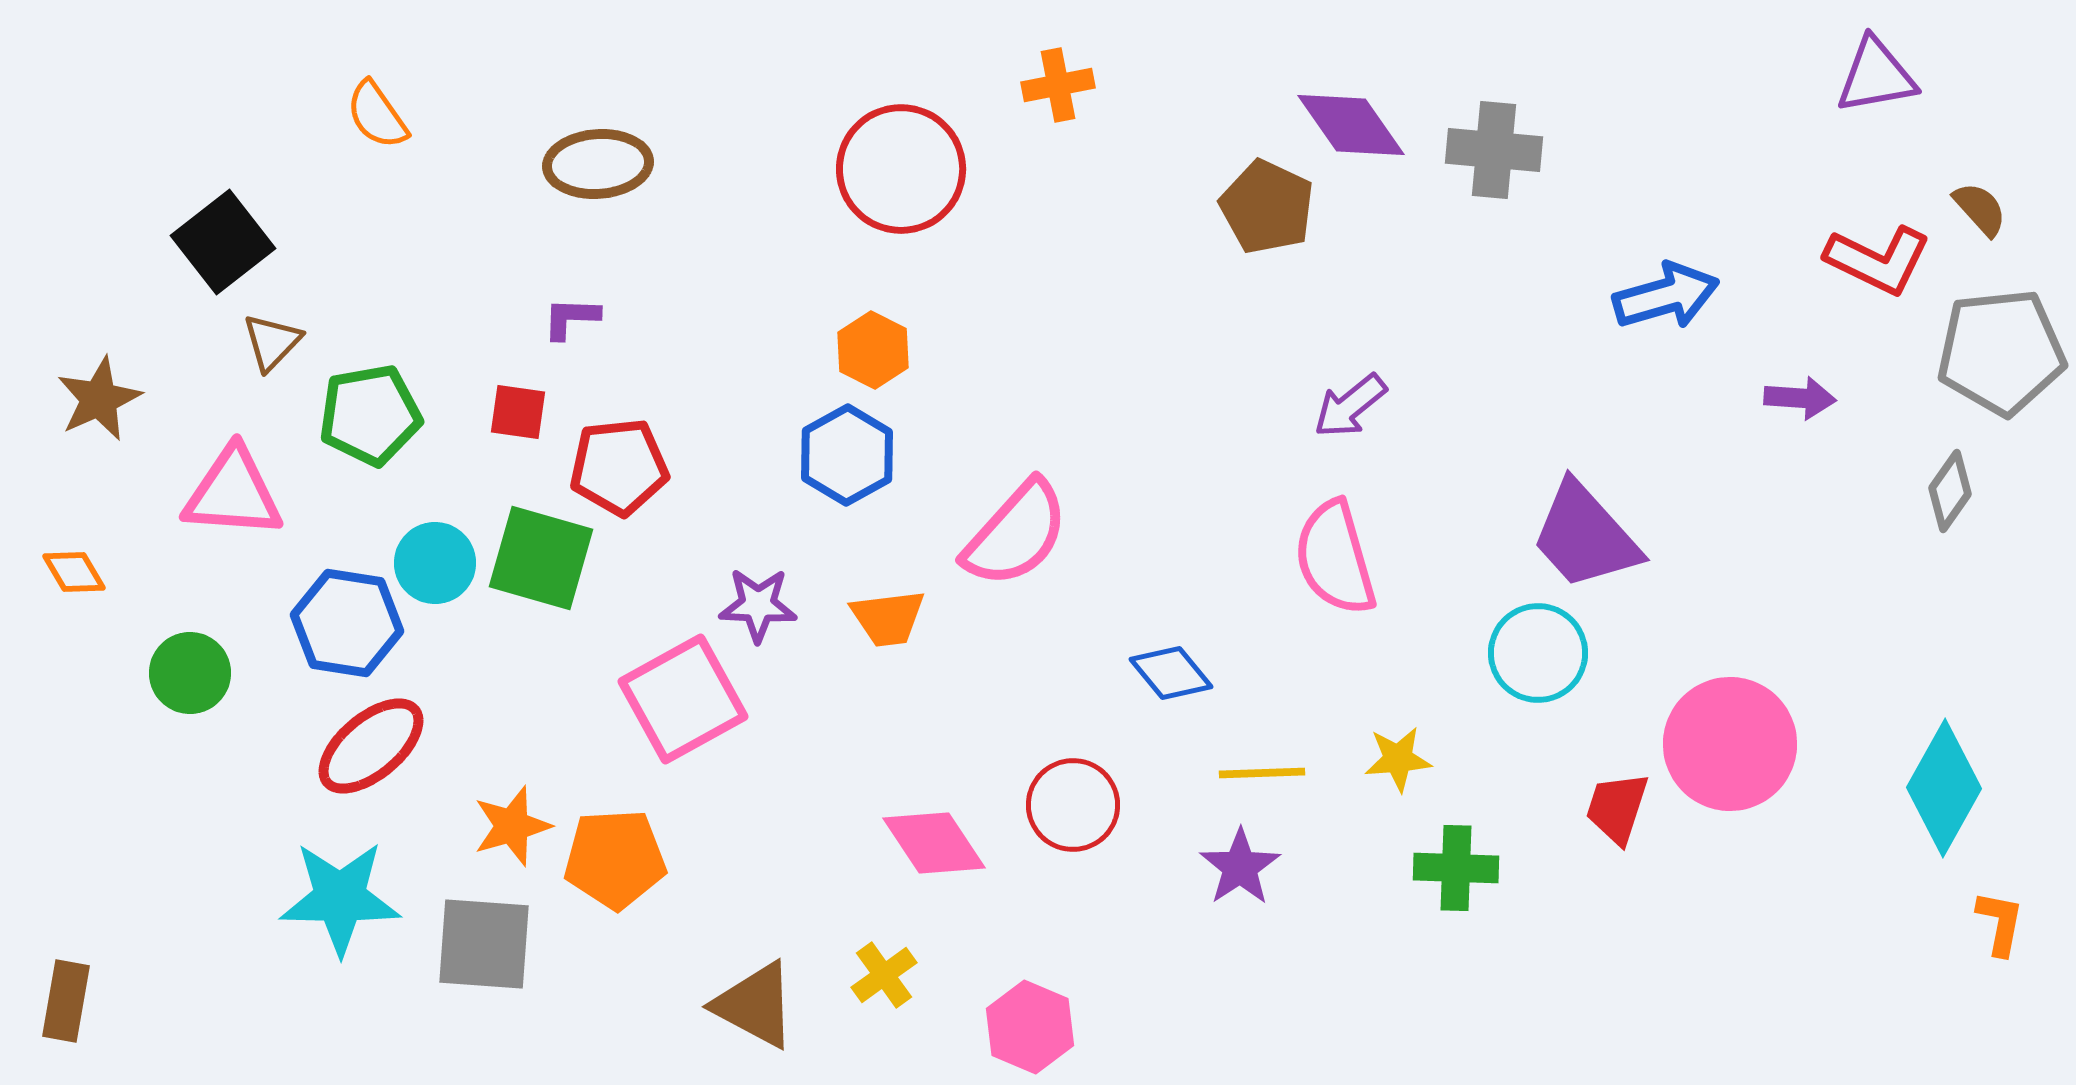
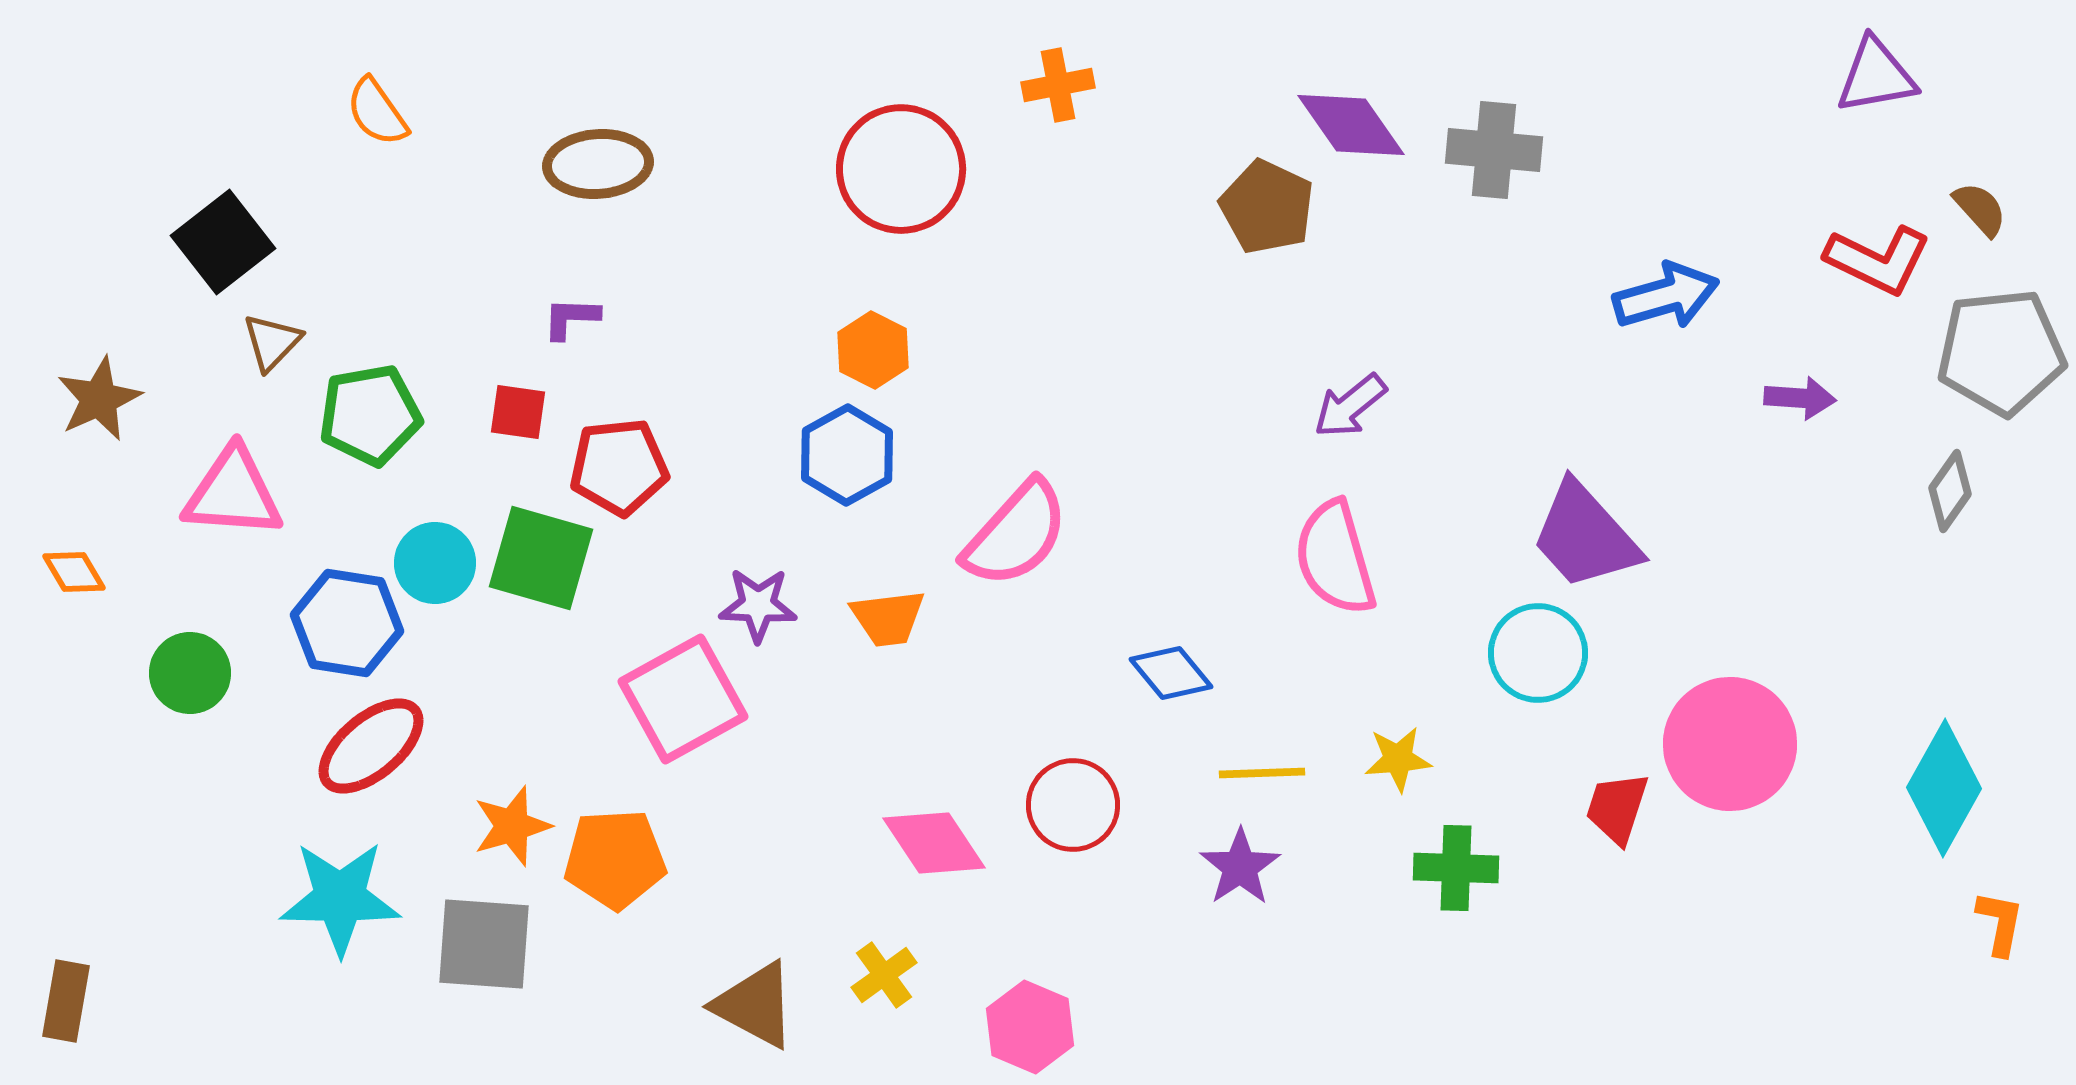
orange semicircle at (377, 115): moved 3 px up
